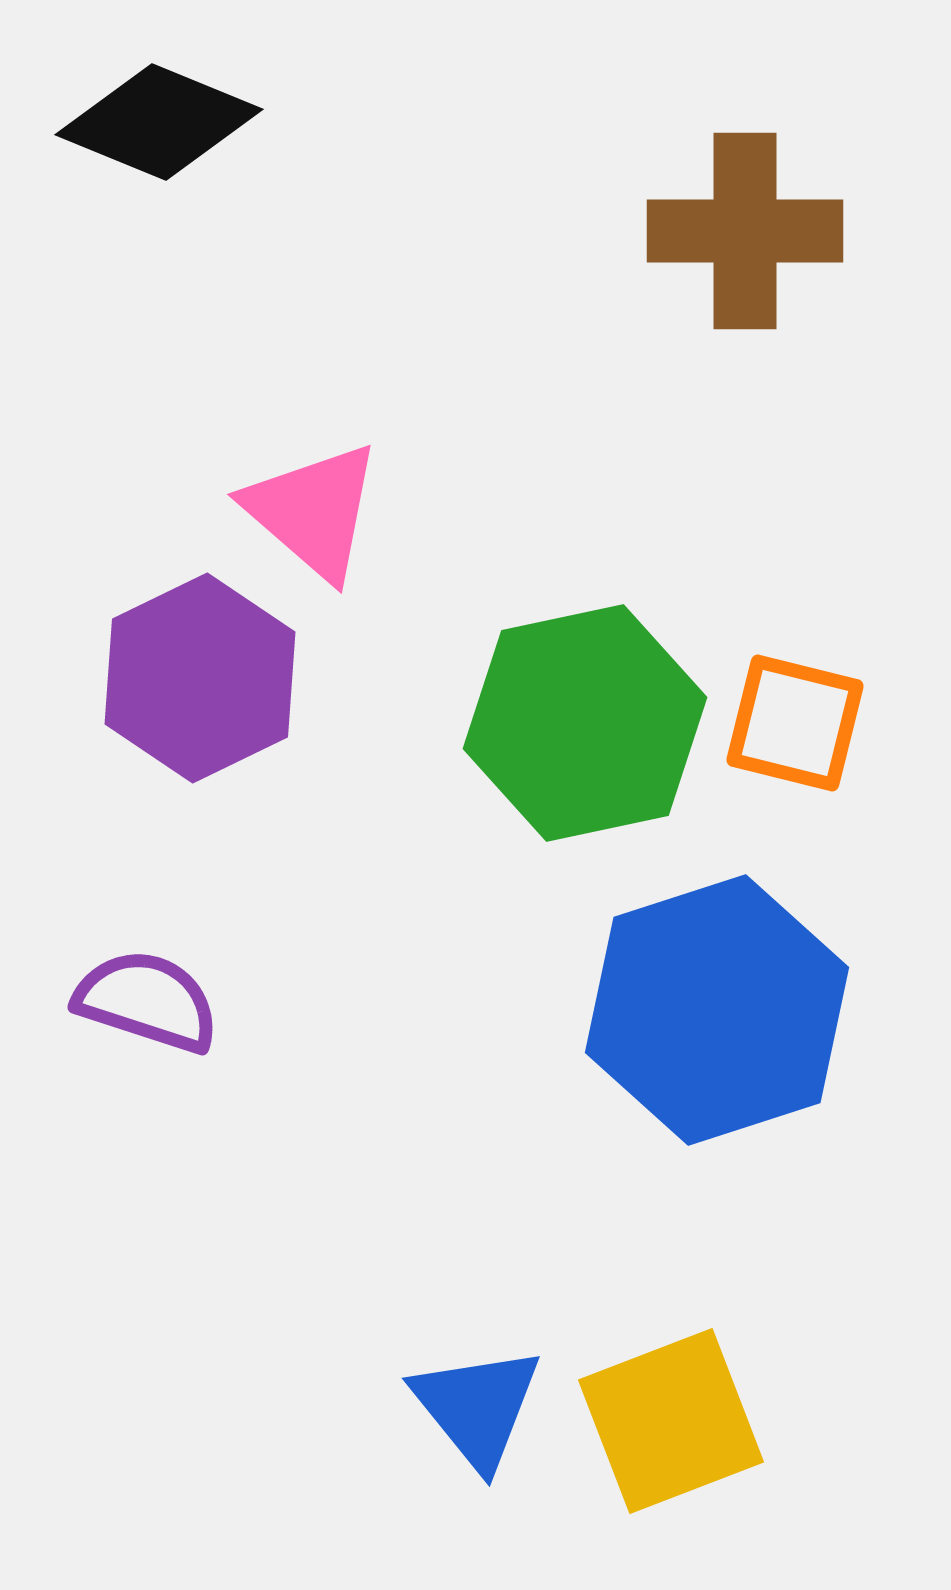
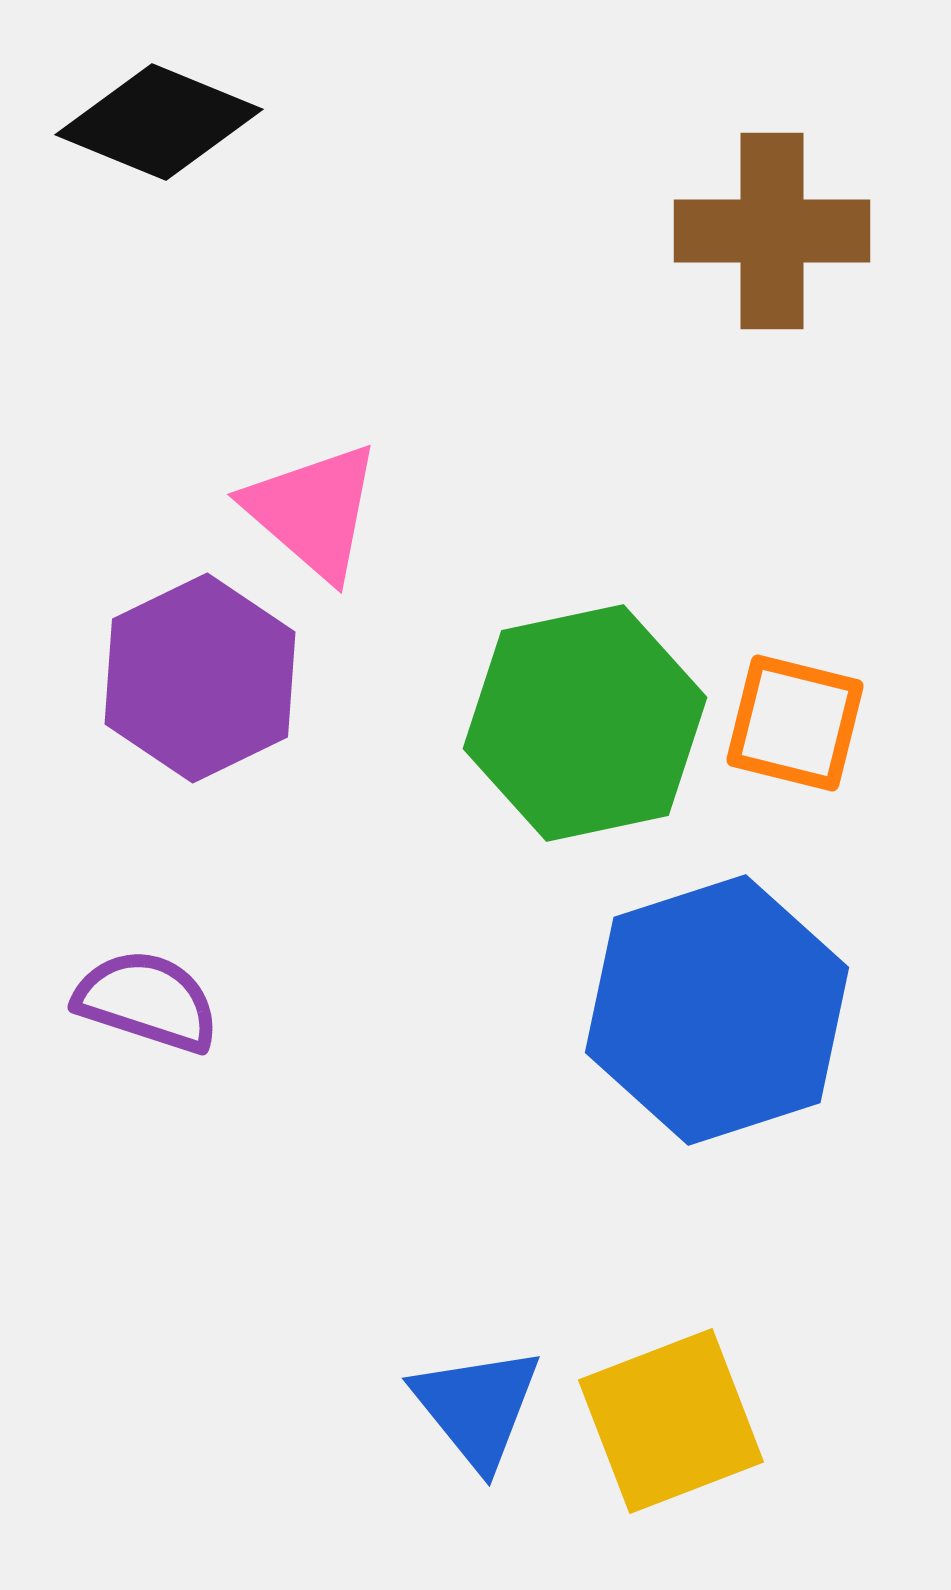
brown cross: moved 27 px right
